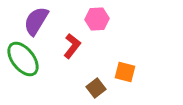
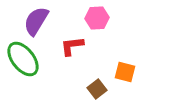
pink hexagon: moved 1 px up
red L-shape: rotated 135 degrees counterclockwise
brown square: moved 1 px right, 1 px down
